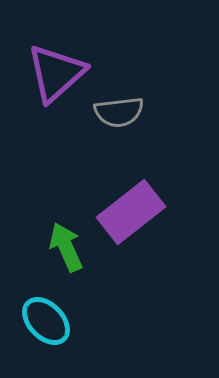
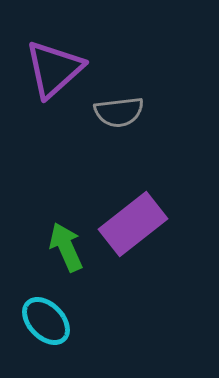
purple triangle: moved 2 px left, 4 px up
purple rectangle: moved 2 px right, 12 px down
